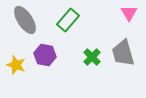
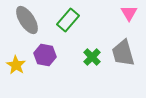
gray ellipse: moved 2 px right
yellow star: rotated 12 degrees clockwise
